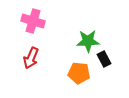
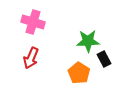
pink cross: moved 1 px down
orange pentagon: rotated 25 degrees clockwise
